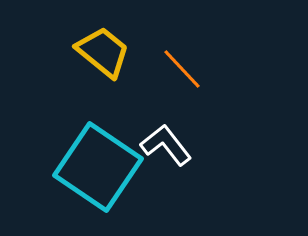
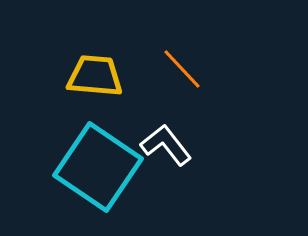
yellow trapezoid: moved 8 px left, 24 px down; rotated 34 degrees counterclockwise
